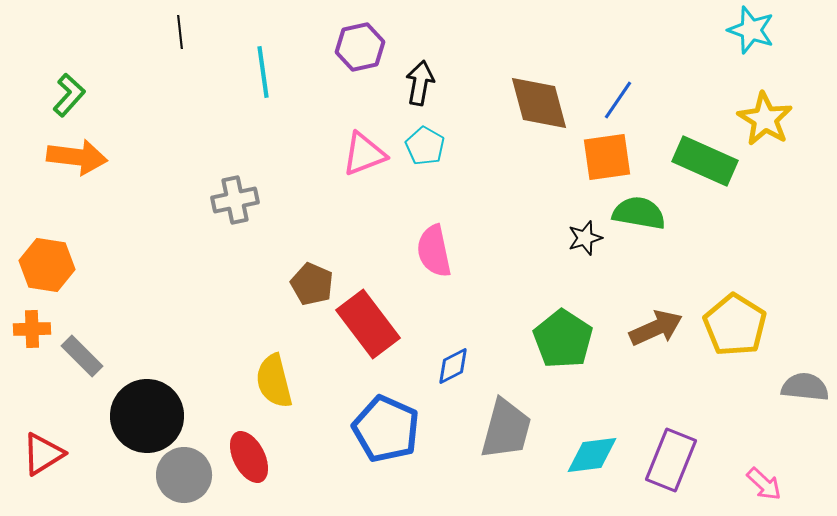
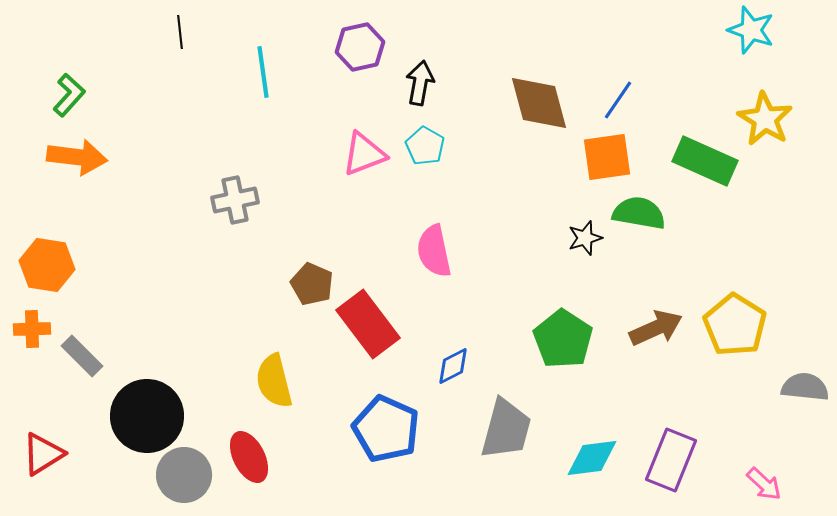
cyan diamond: moved 3 px down
